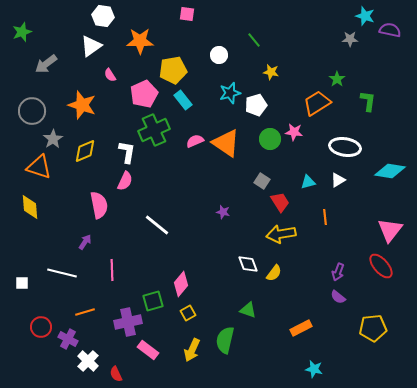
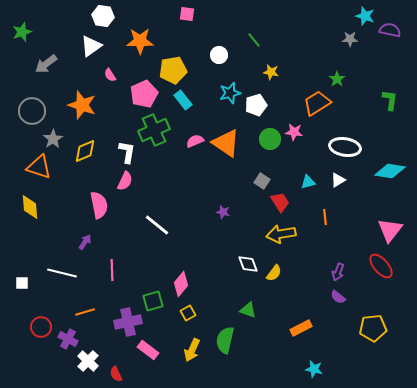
green L-shape at (368, 101): moved 22 px right, 1 px up
